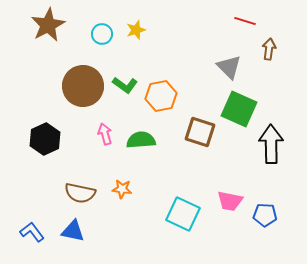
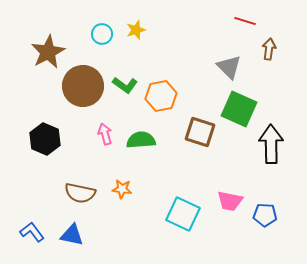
brown star: moved 27 px down
black hexagon: rotated 12 degrees counterclockwise
blue triangle: moved 1 px left, 4 px down
